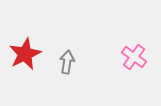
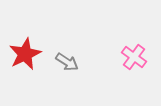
gray arrow: rotated 115 degrees clockwise
